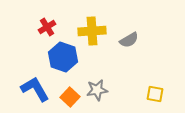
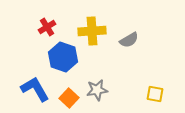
orange square: moved 1 px left, 1 px down
